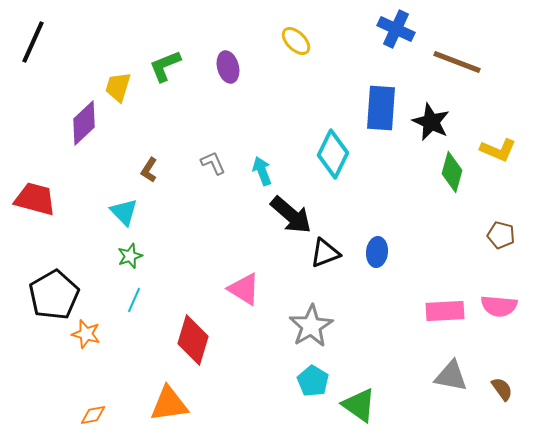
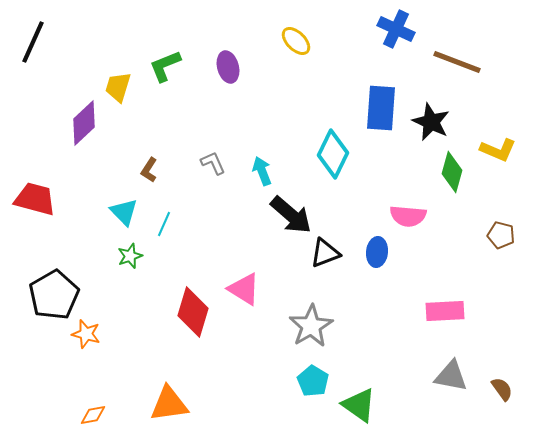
cyan line: moved 30 px right, 76 px up
pink semicircle: moved 91 px left, 90 px up
red diamond: moved 28 px up
